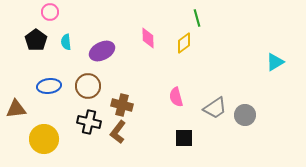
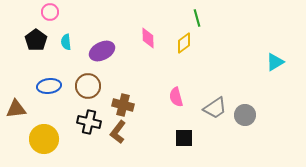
brown cross: moved 1 px right
